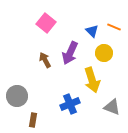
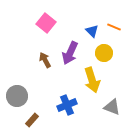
blue cross: moved 3 px left, 1 px down
brown rectangle: moved 1 px left; rotated 32 degrees clockwise
